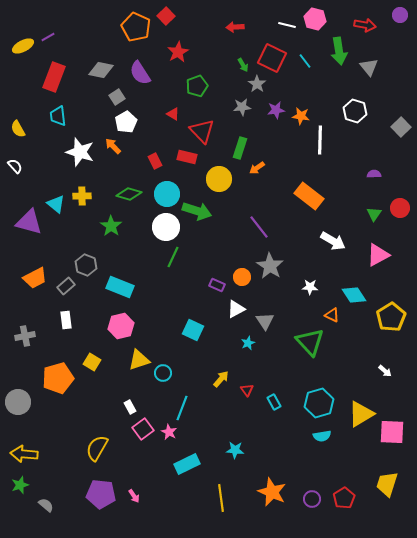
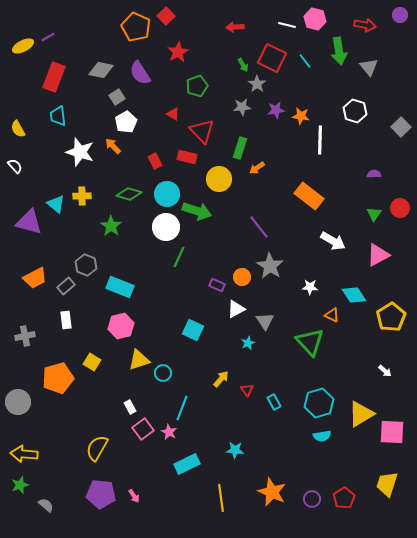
green line at (173, 257): moved 6 px right
